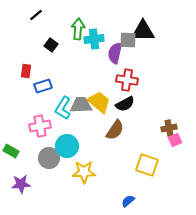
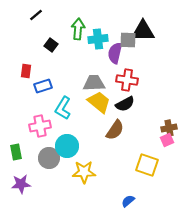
cyan cross: moved 4 px right
gray trapezoid: moved 13 px right, 22 px up
pink square: moved 8 px left
green rectangle: moved 5 px right, 1 px down; rotated 49 degrees clockwise
